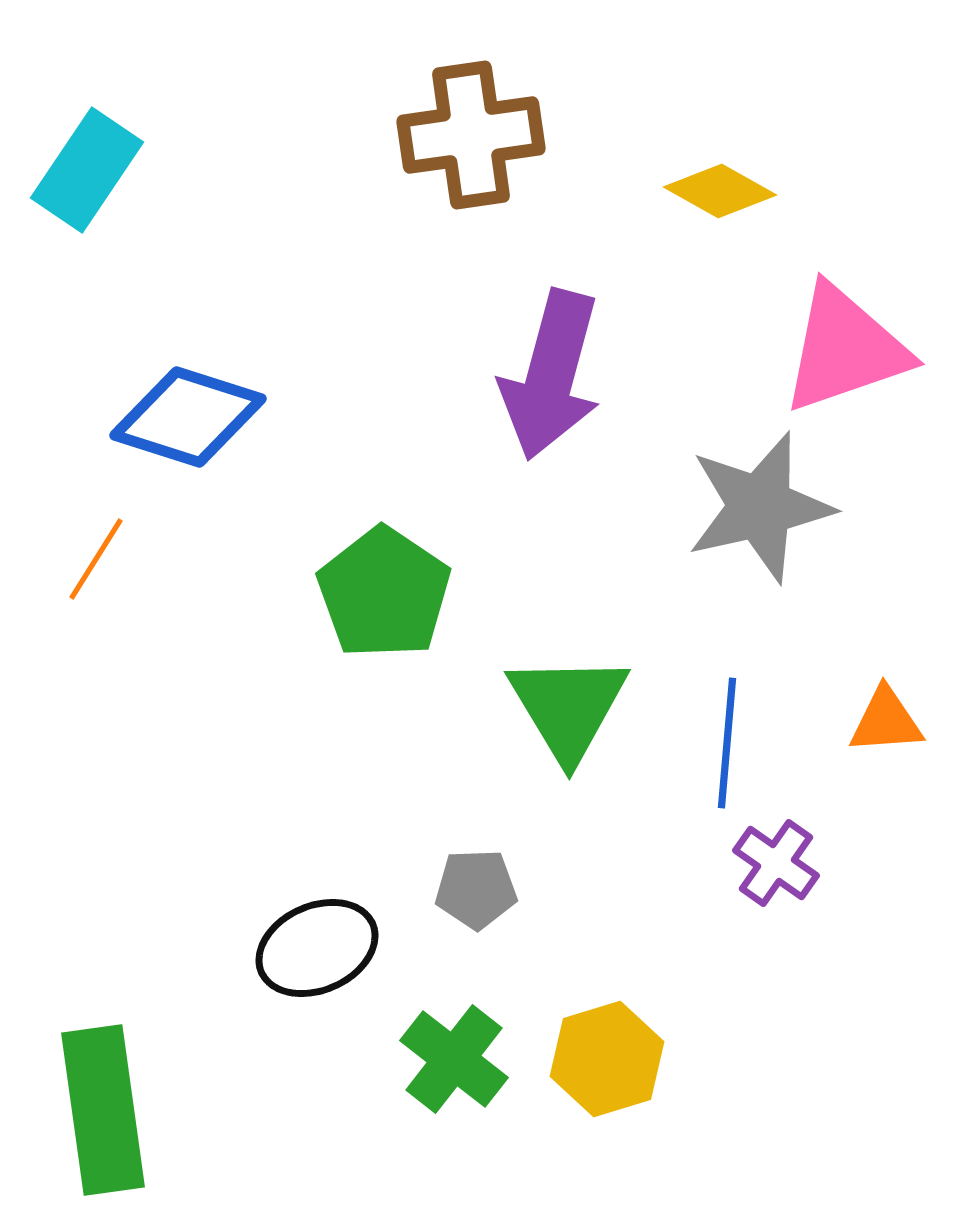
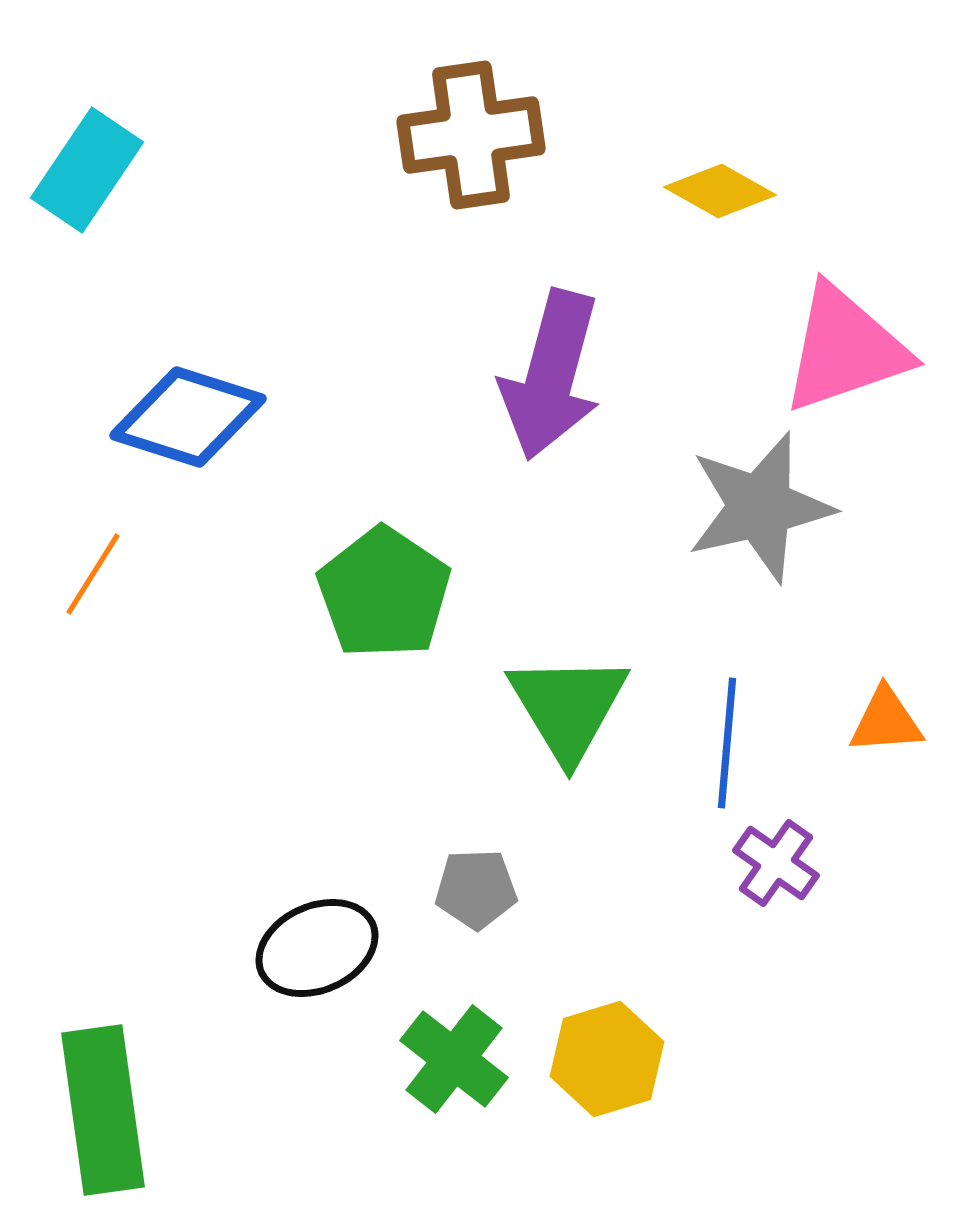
orange line: moved 3 px left, 15 px down
